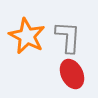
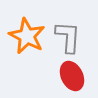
red ellipse: moved 2 px down
